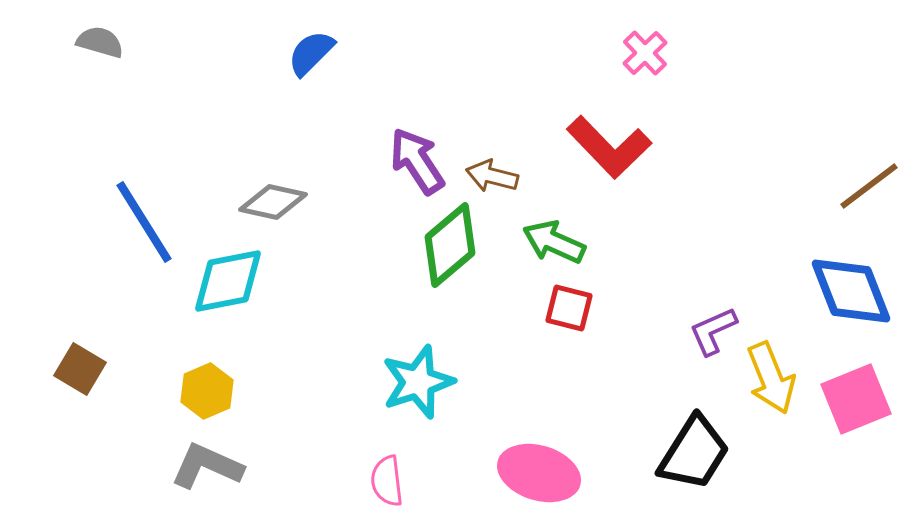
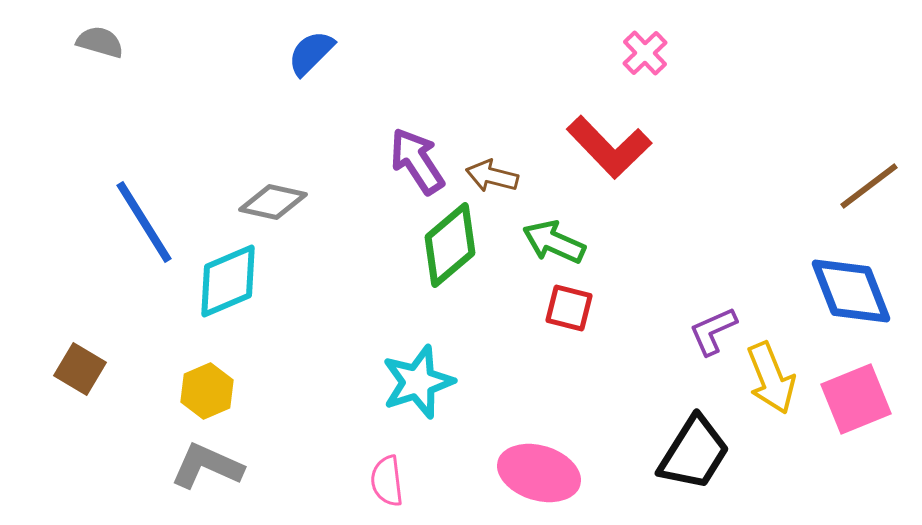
cyan diamond: rotated 12 degrees counterclockwise
